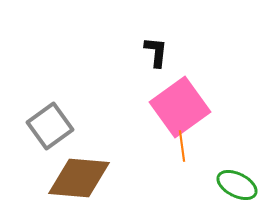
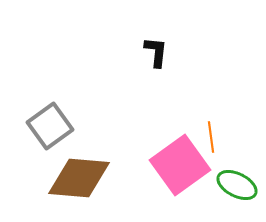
pink square: moved 58 px down
orange line: moved 29 px right, 9 px up
